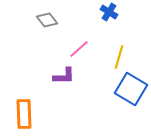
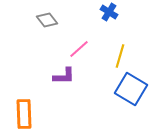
yellow line: moved 1 px right, 1 px up
